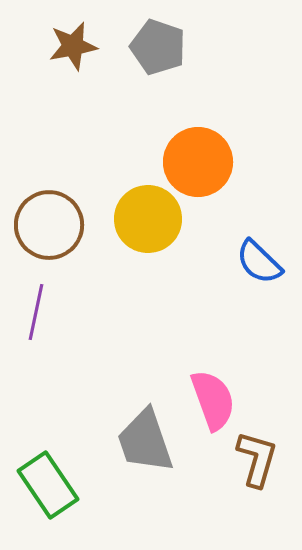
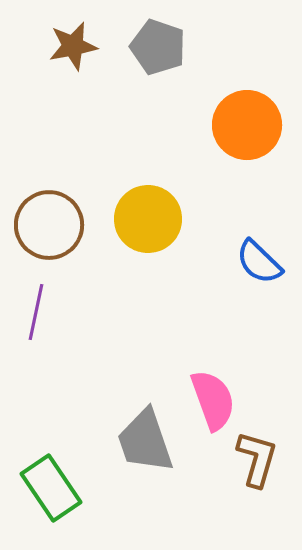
orange circle: moved 49 px right, 37 px up
green rectangle: moved 3 px right, 3 px down
